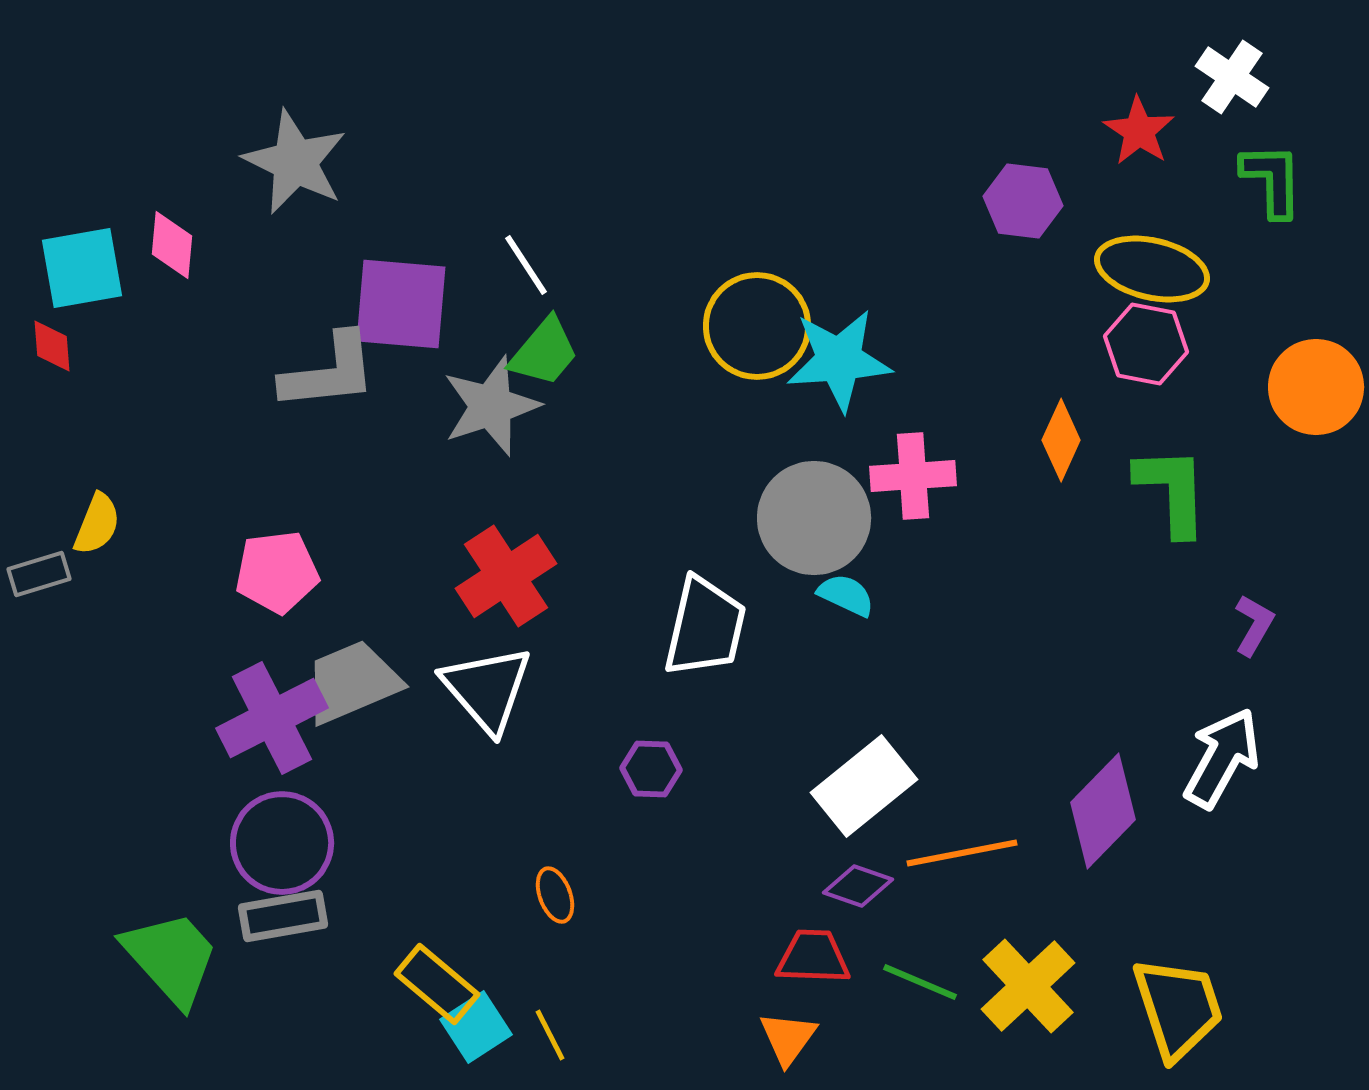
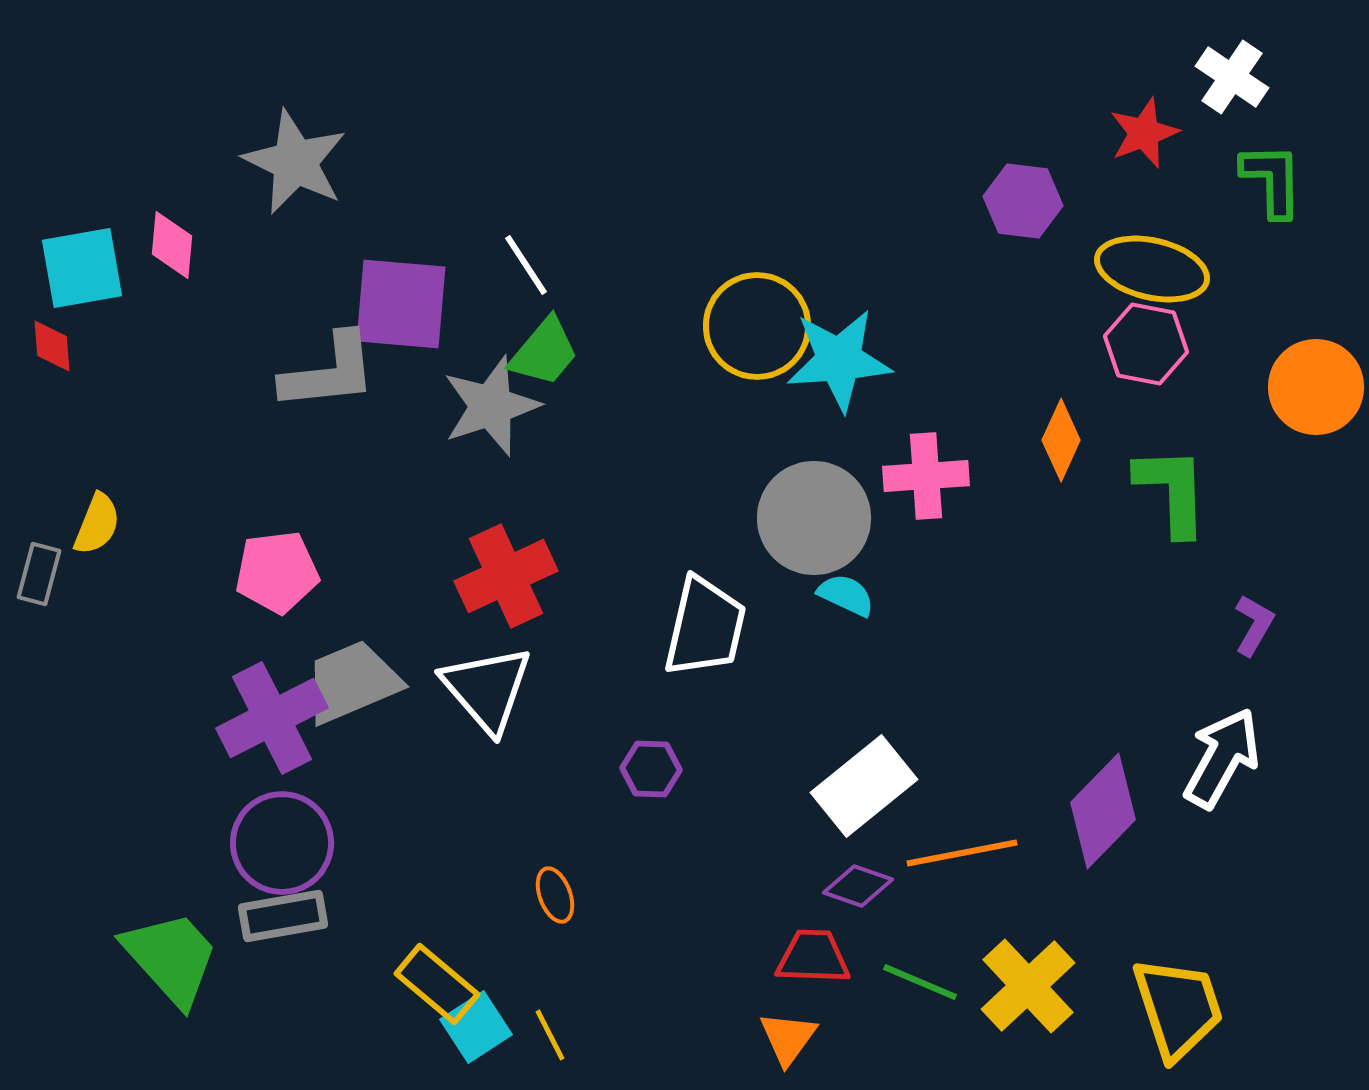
red star at (1139, 131): moved 5 px right, 2 px down; rotated 18 degrees clockwise
pink cross at (913, 476): moved 13 px right
gray rectangle at (39, 574): rotated 58 degrees counterclockwise
red cross at (506, 576): rotated 8 degrees clockwise
